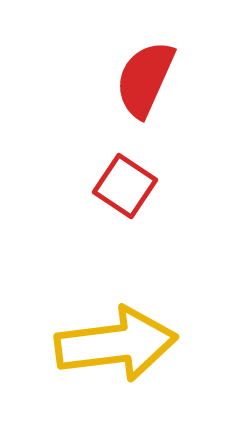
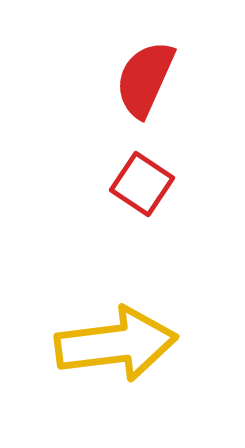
red square: moved 17 px right, 2 px up
